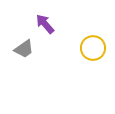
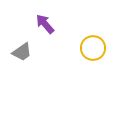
gray trapezoid: moved 2 px left, 3 px down
